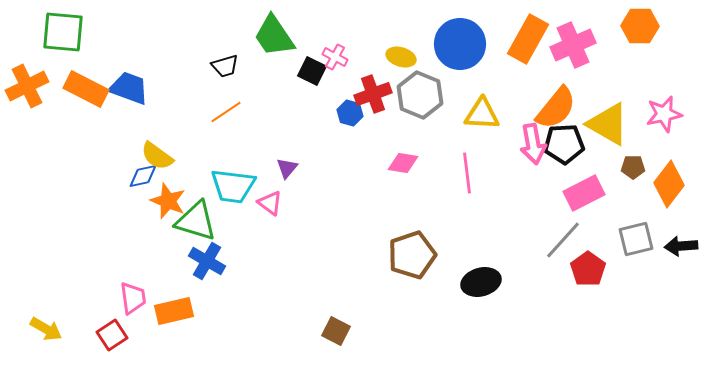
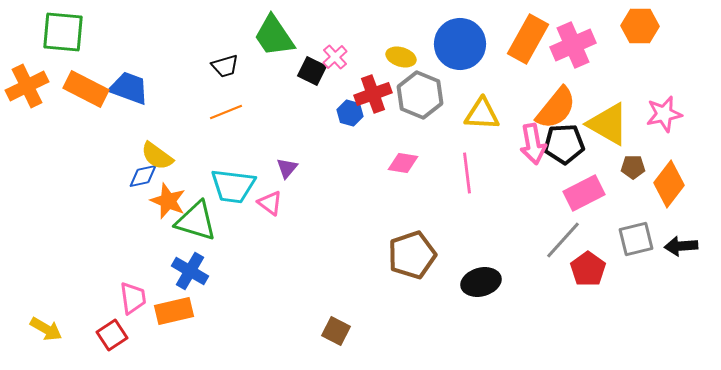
pink cross at (335, 57): rotated 20 degrees clockwise
orange line at (226, 112): rotated 12 degrees clockwise
blue cross at (207, 261): moved 17 px left, 10 px down
